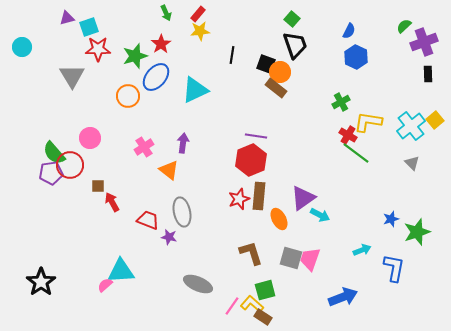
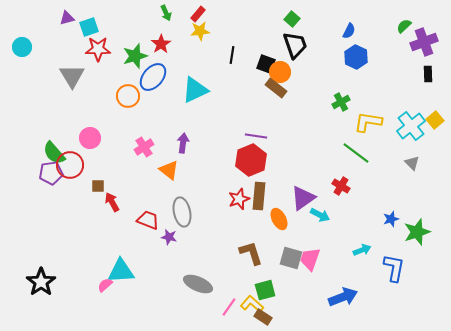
blue ellipse at (156, 77): moved 3 px left
red cross at (348, 135): moved 7 px left, 51 px down
pink line at (232, 306): moved 3 px left, 1 px down
